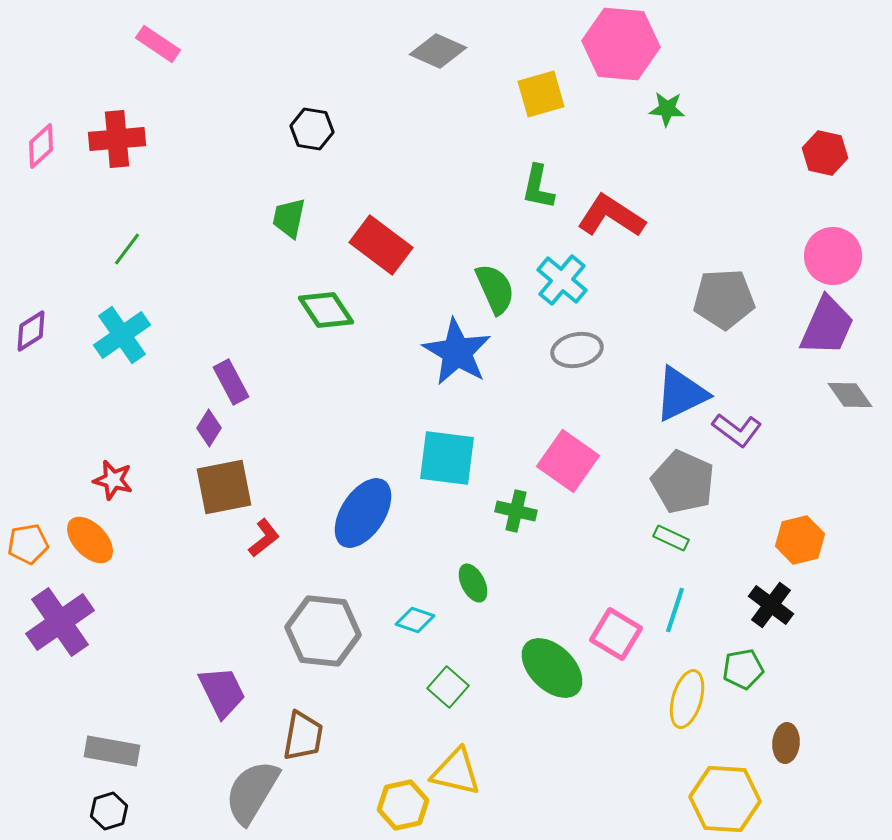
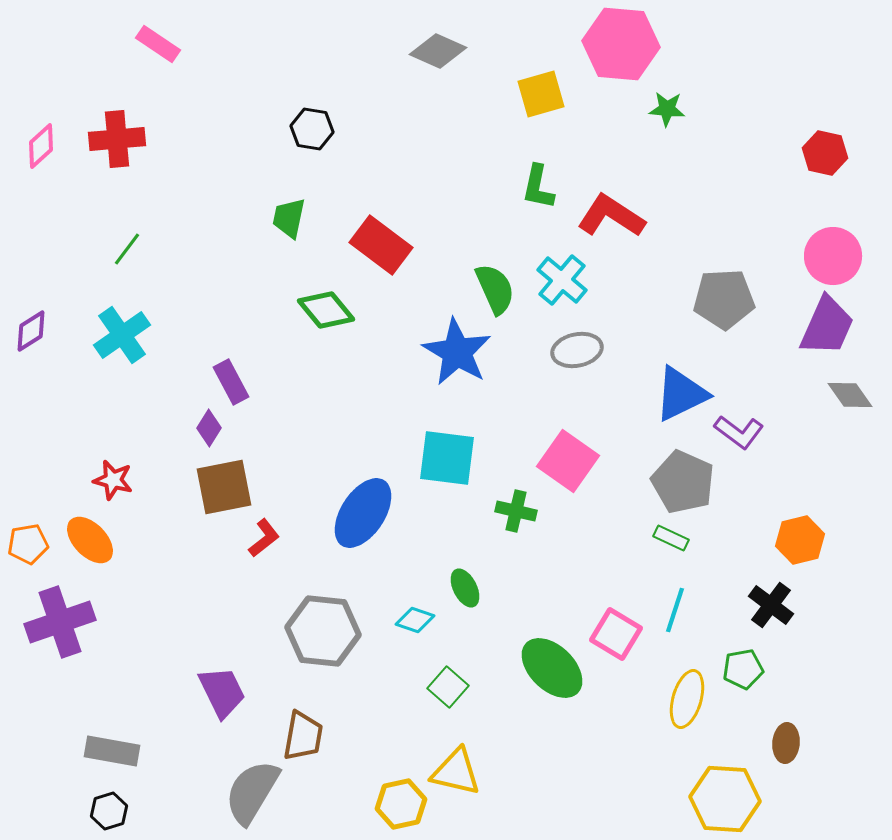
green diamond at (326, 310): rotated 6 degrees counterclockwise
purple L-shape at (737, 430): moved 2 px right, 2 px down
green ellipse at (473, 583): moved 8 px left, 5 px down
purple cross at (60, 622): rotated 16 degrees clockwise
yellow hexagon at (403, 805): moved 2 px left, 1 px up
